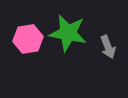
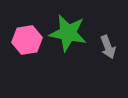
pink hexagon: moved 1 px left, 1 px down
